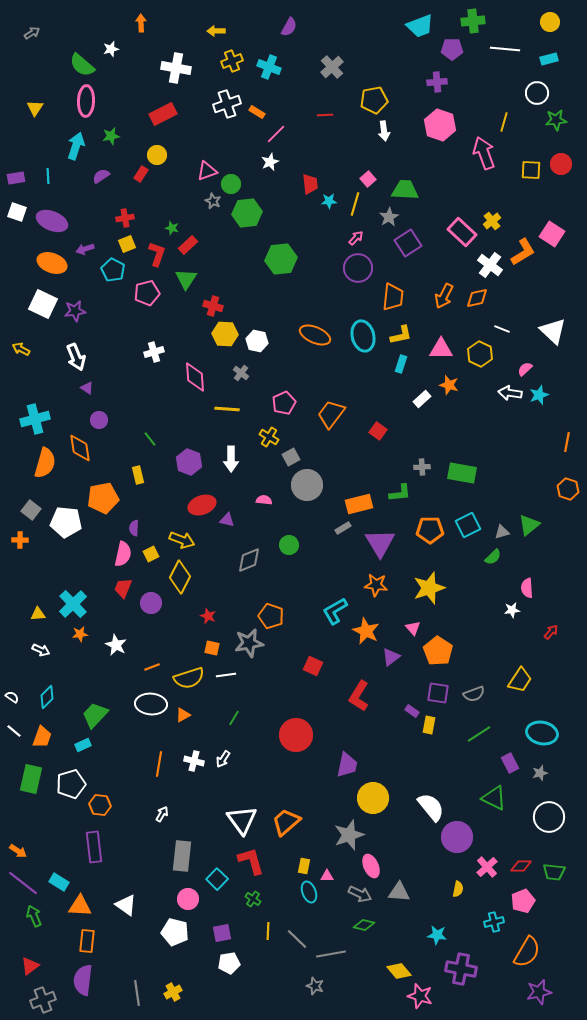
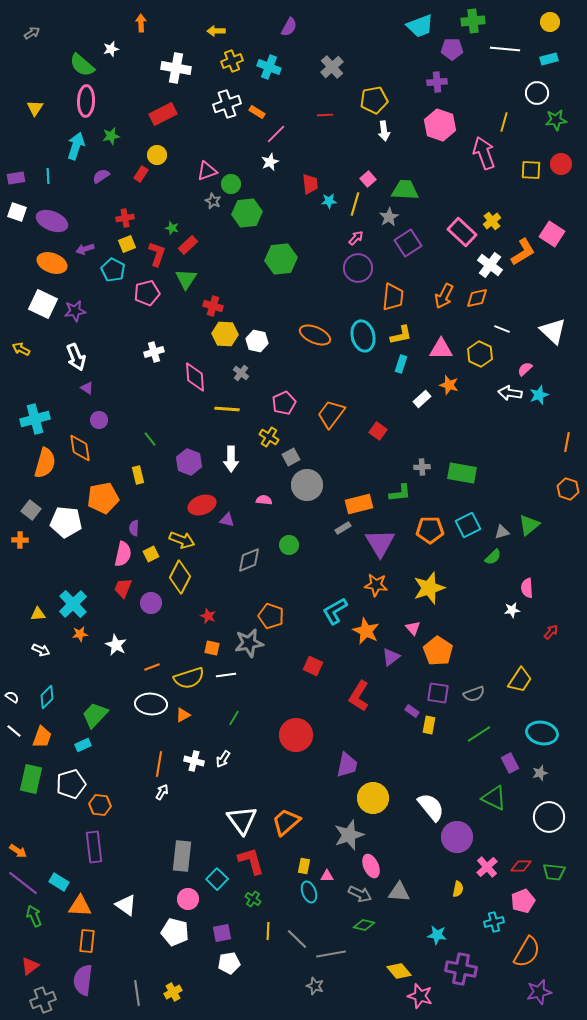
white arrow at (162, 814): moved 22 px up
